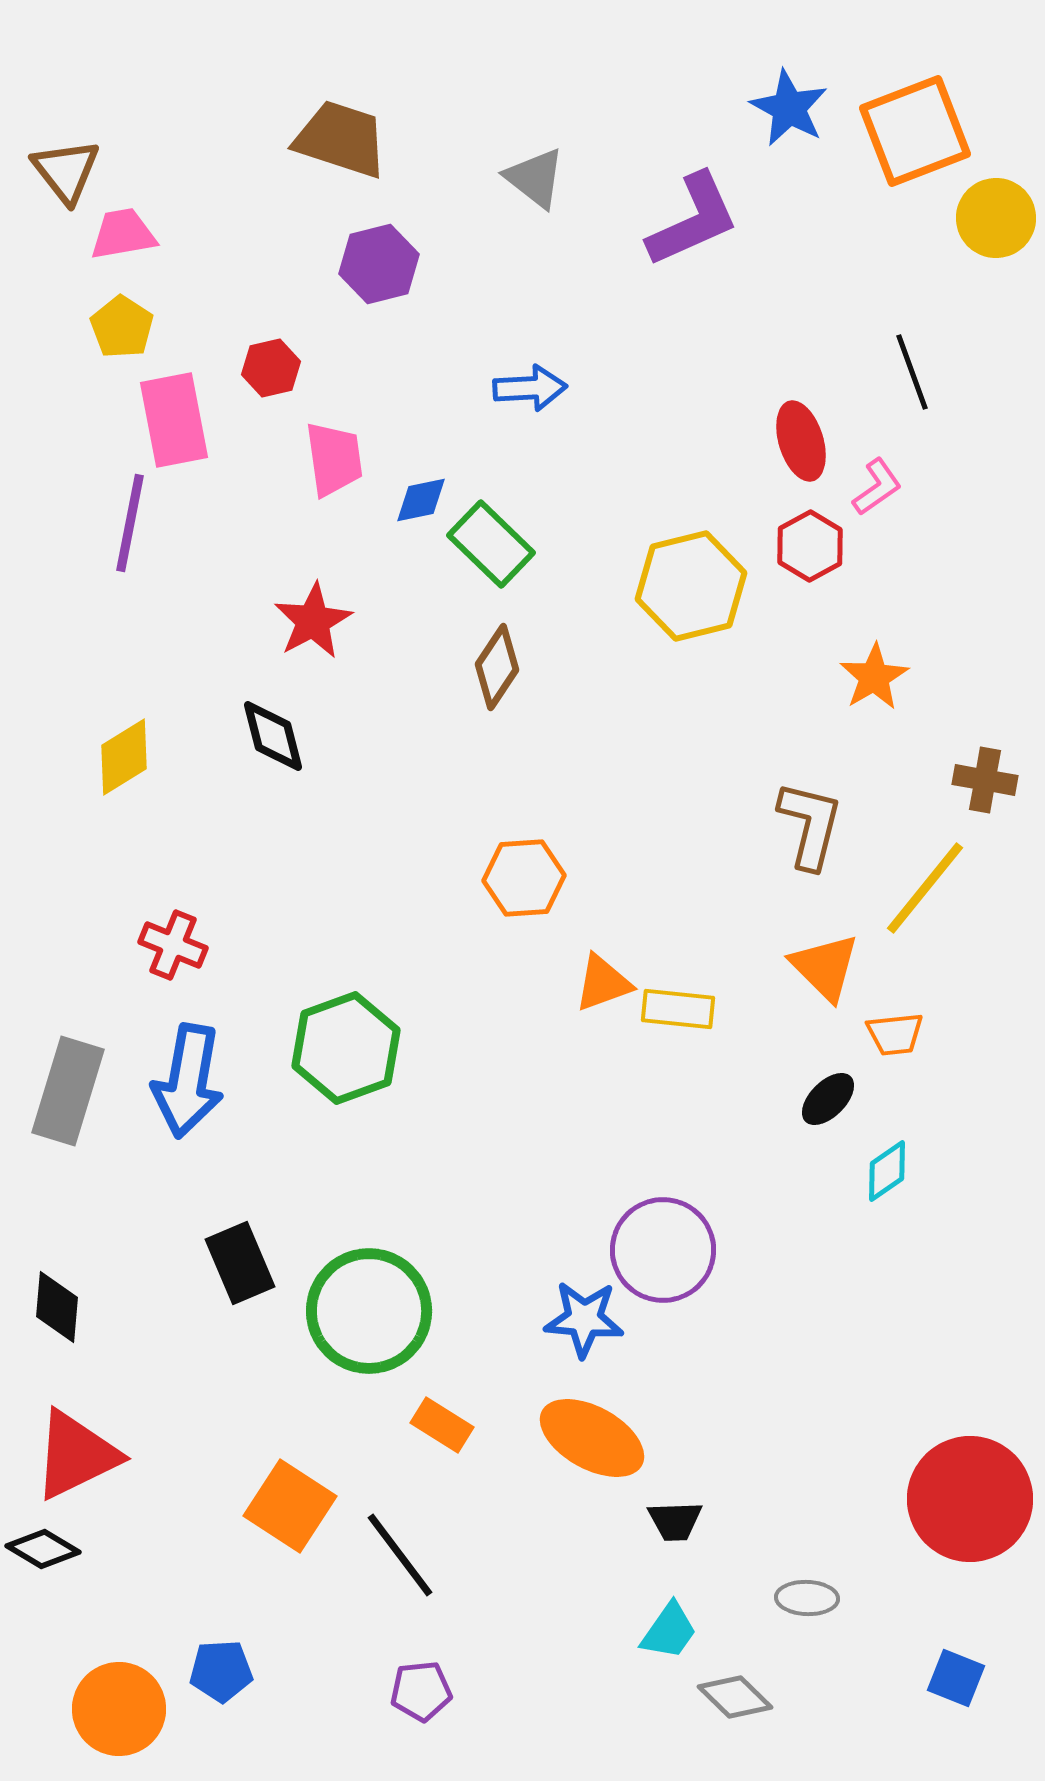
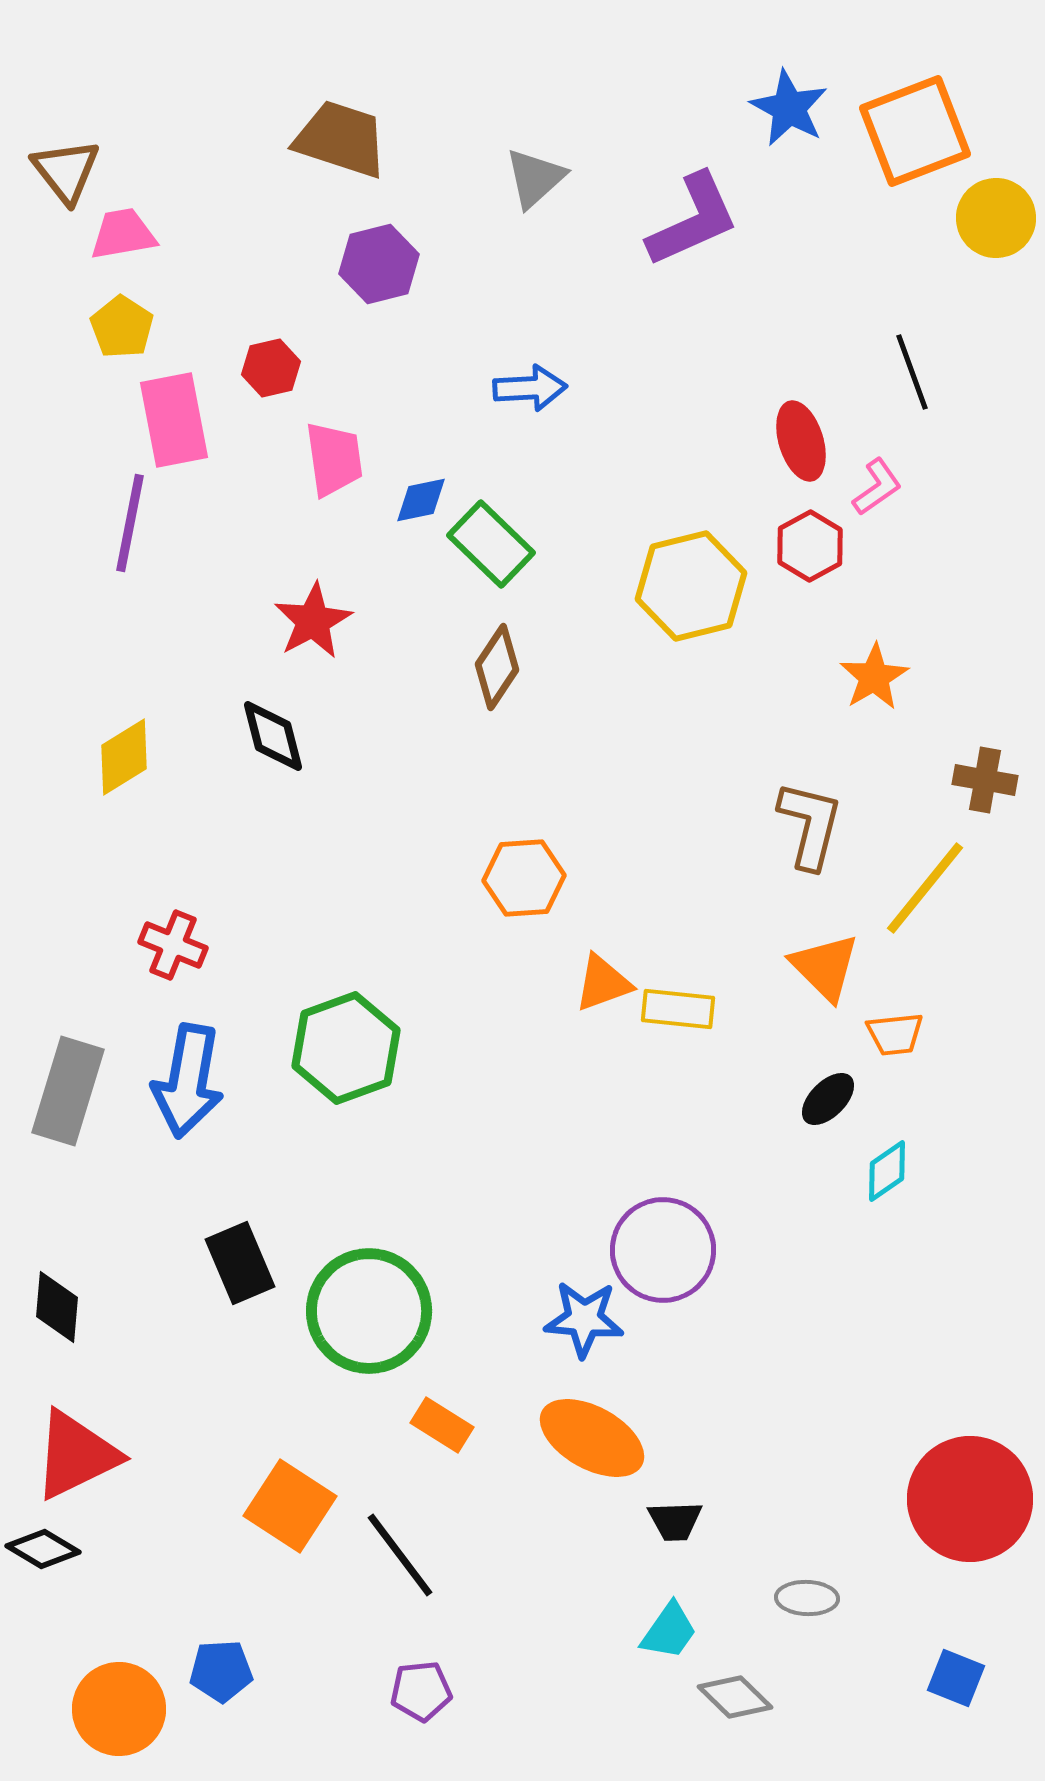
gray triangle at (535, 178): rotated 40 degrees clockwise
